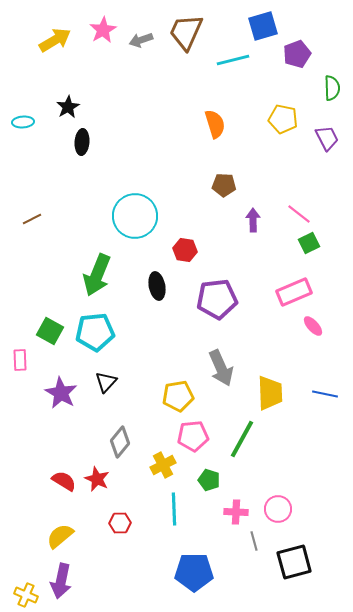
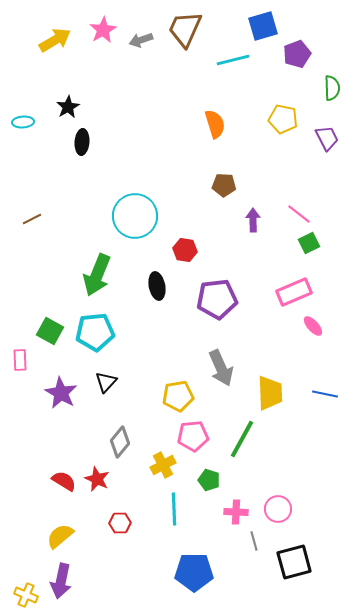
brown trapezoid at (186, 32): moved 1 px left, 3 px up
